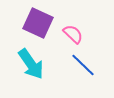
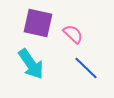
purple square: rotated 12 degrees counterclockwise
blue line: moved 3 px right, 3 px down
